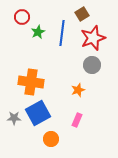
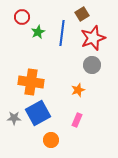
orange circle: moved 1 px down
